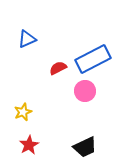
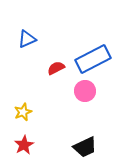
red semicircle: moved 2 px left
red star: moved 5 px left
